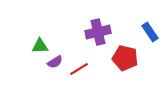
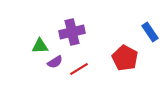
purple cross: moved 26 px left
red pentagon: rotated 15 degrees clockwise
